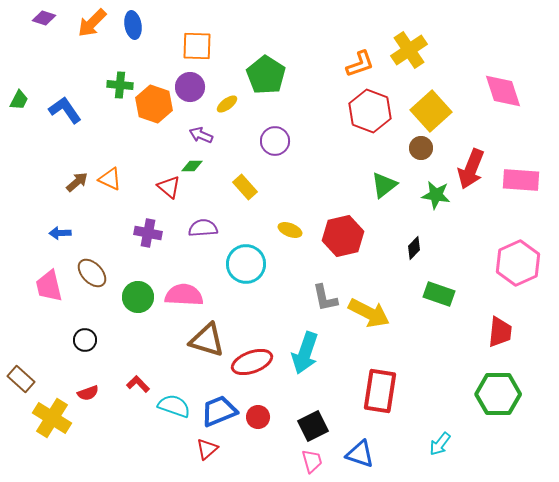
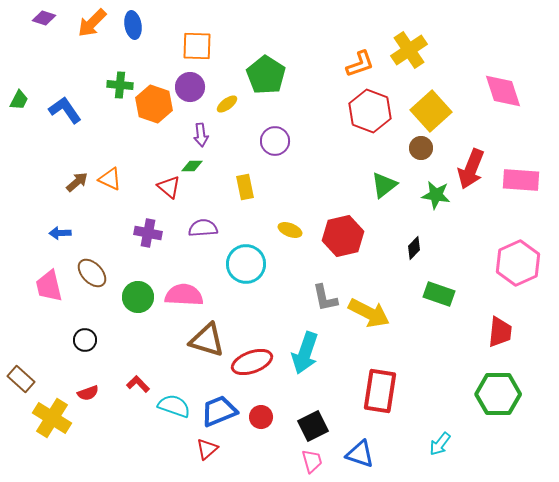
purple arrow at (201, 135): rotated 120 degrees counterclockwise
yellow rectangle at (245, 187): rotated 30 degrees clockwise
red circle at (258, 417): moved 3 px right
